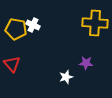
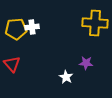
white cross: moved 1 px left, 2 px down; rotated 32 degrees counterclockwise
yellow pentagon: rotated 15 degrees counterclockwise
white star: rotated 24 degrees counterclockwise
